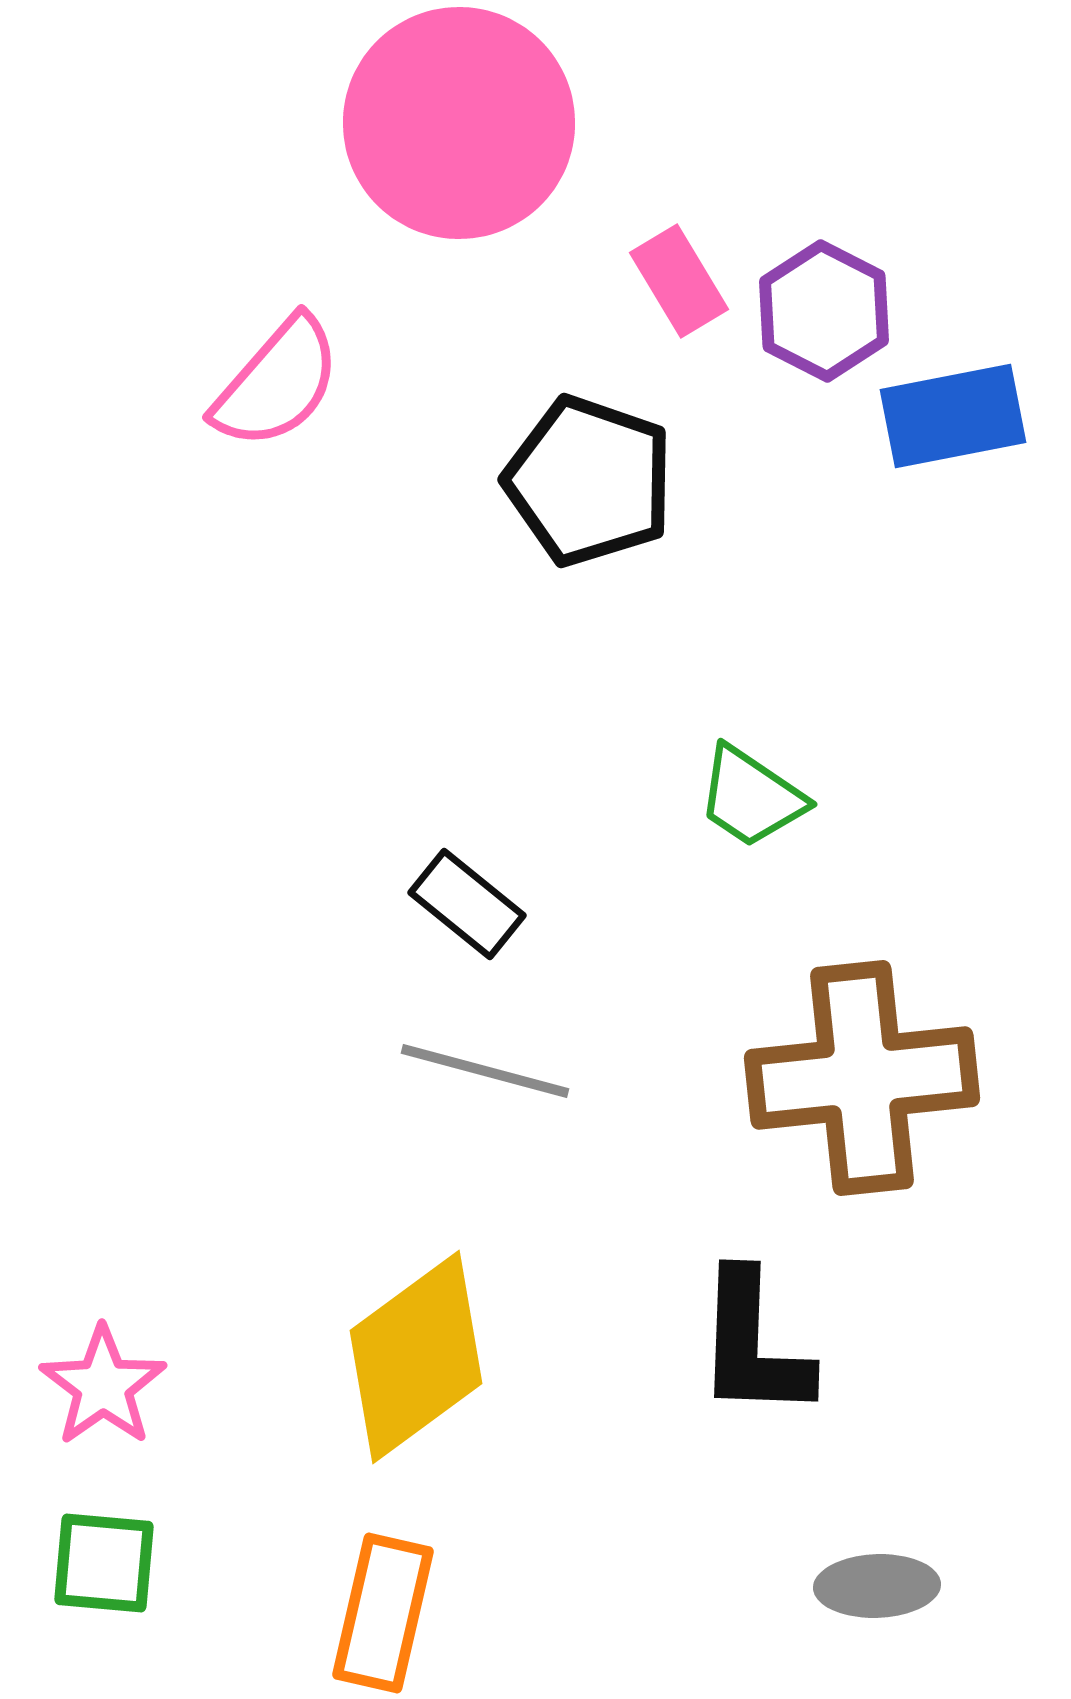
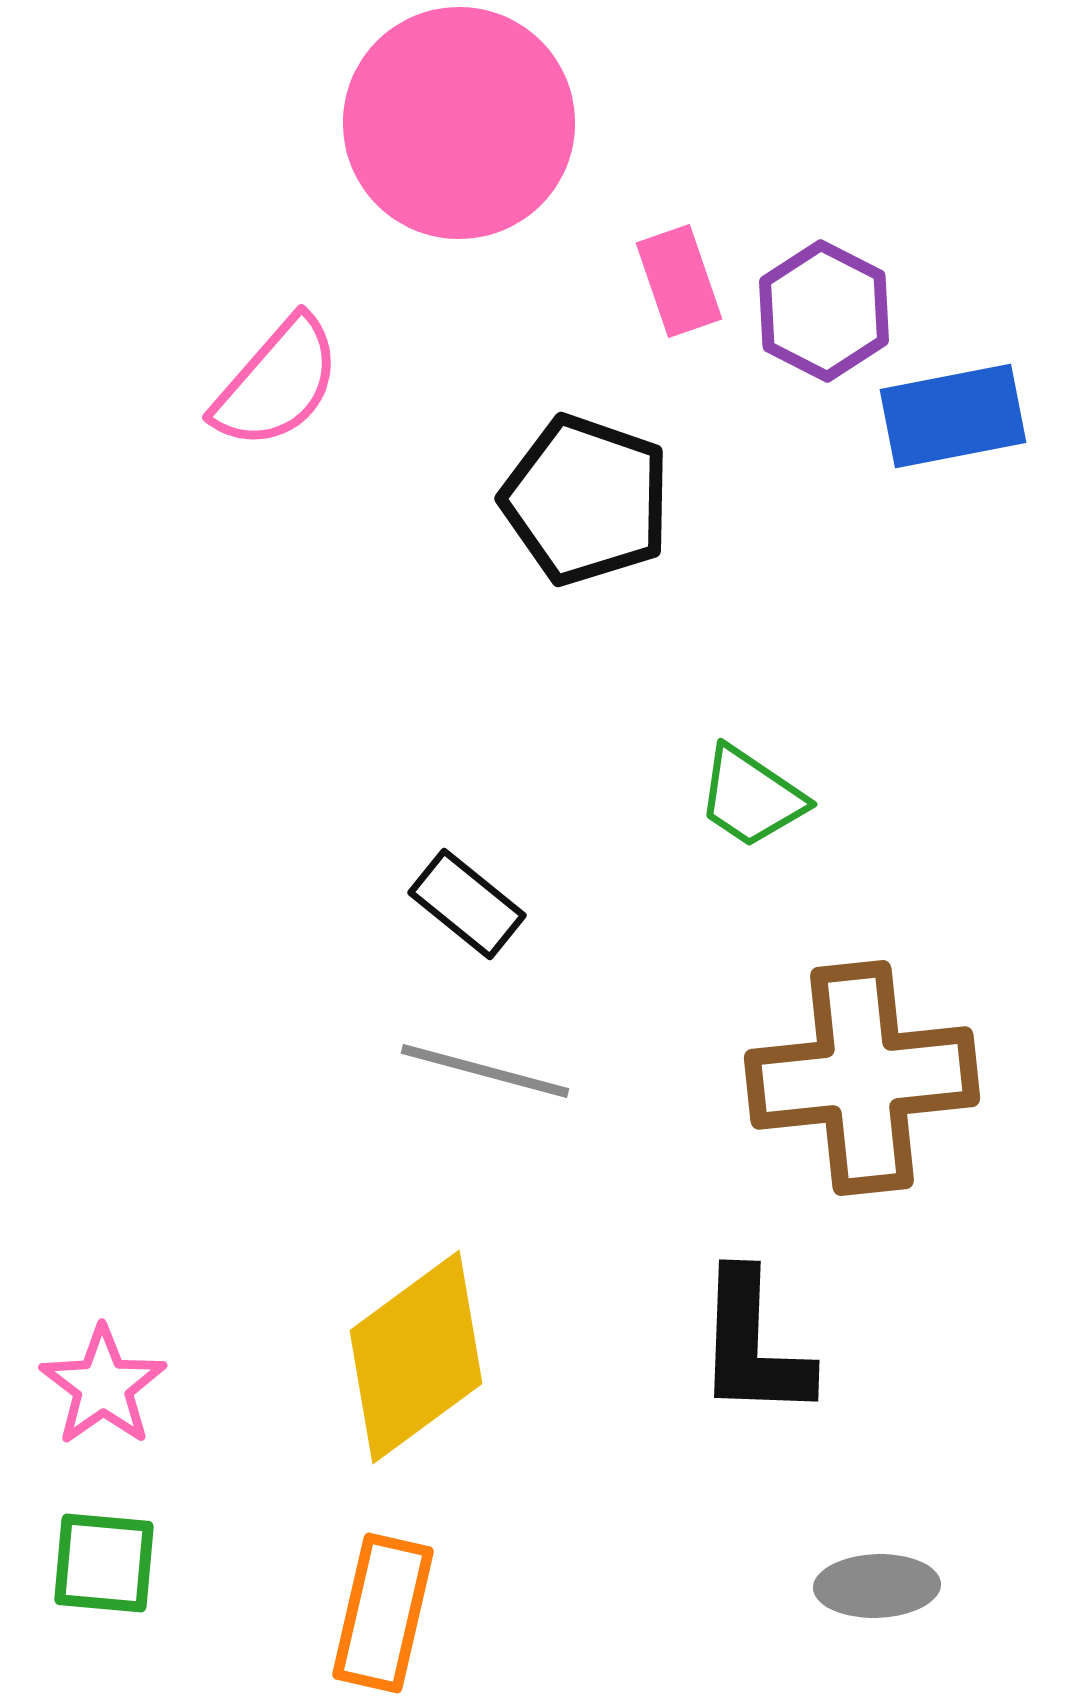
pink rectangle: rotated 12 degrees clockwise
black pentagon: moved 3 px left, 19 px down
